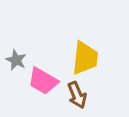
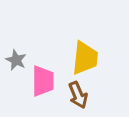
pink trapezoid: rotated 120 degrees counterclockwise
brown arrow: moved 1 px right
